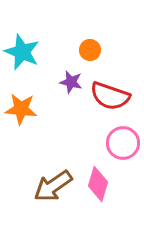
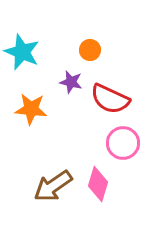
red semicircle: moved 3 px down; rotated 6 degrees clockwise
orange star: moved 10 px right
